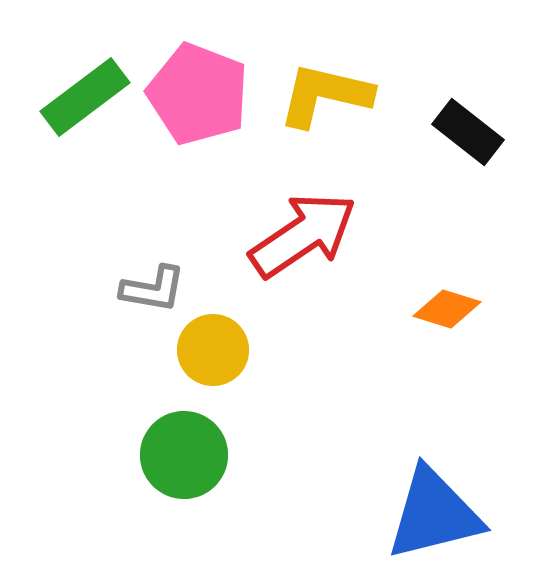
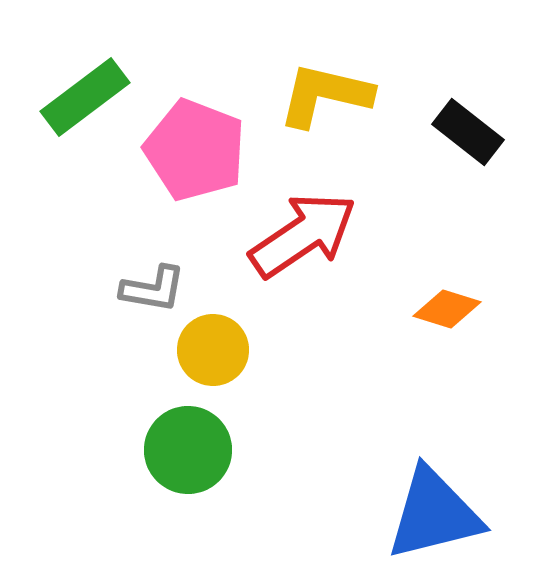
pink pentagon: moved 3 px left, 56 px down
green circle: moved 4 px right, 5 px up
